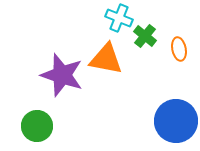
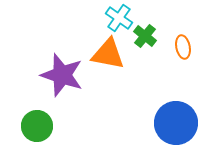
cyan cross: rotated 12 degrees clockwise
orange ellipse: moved 4 px right, 2 px up
orange triangle: moved 2 px right, 5 px up
blue circle: moved 2 px down
